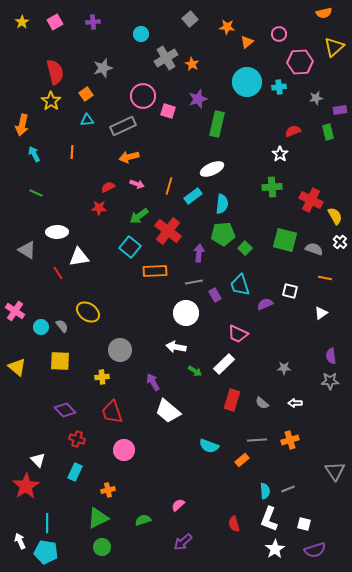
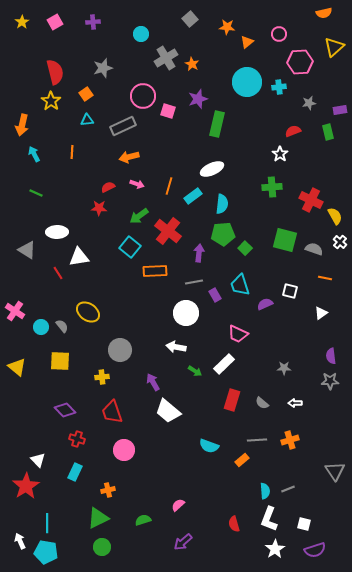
gray star at (316, 98): moved 7 px left, 5 px down
